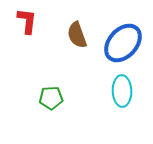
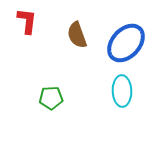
blue ellipse: moved 3 px right
